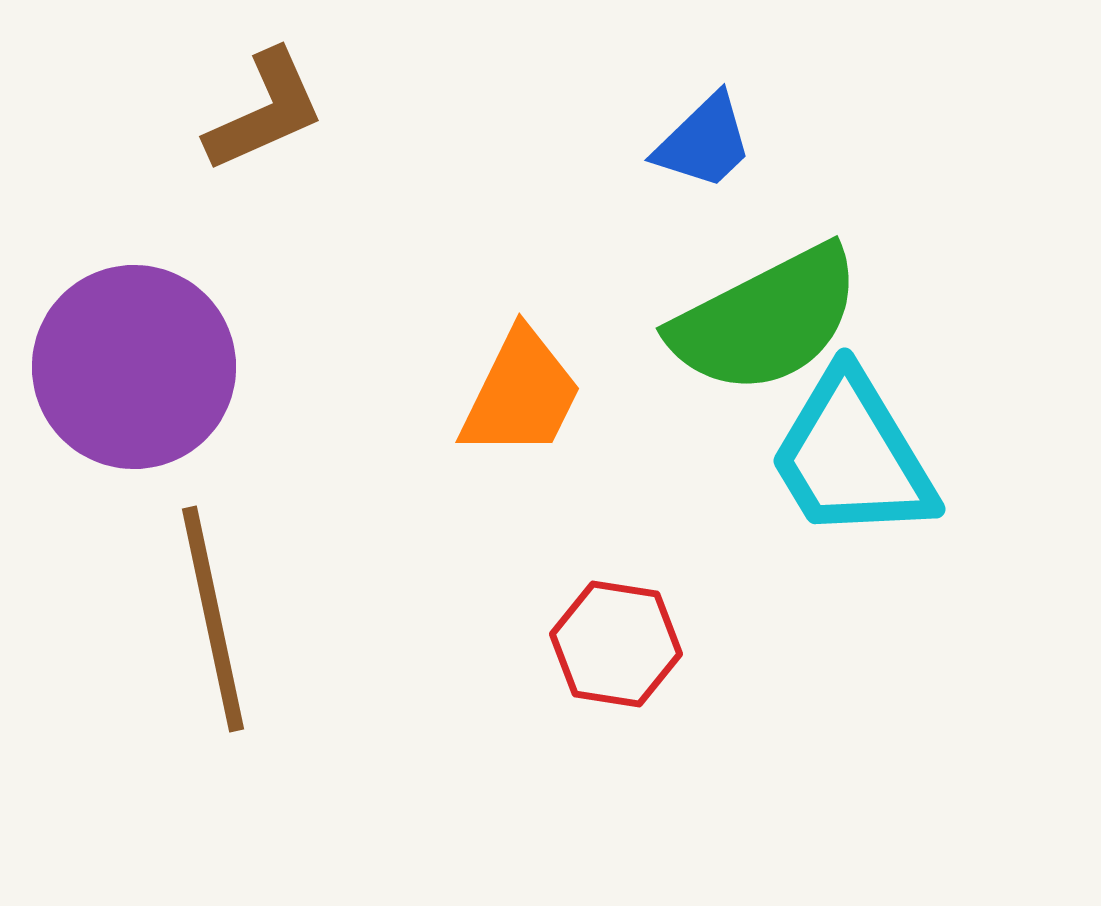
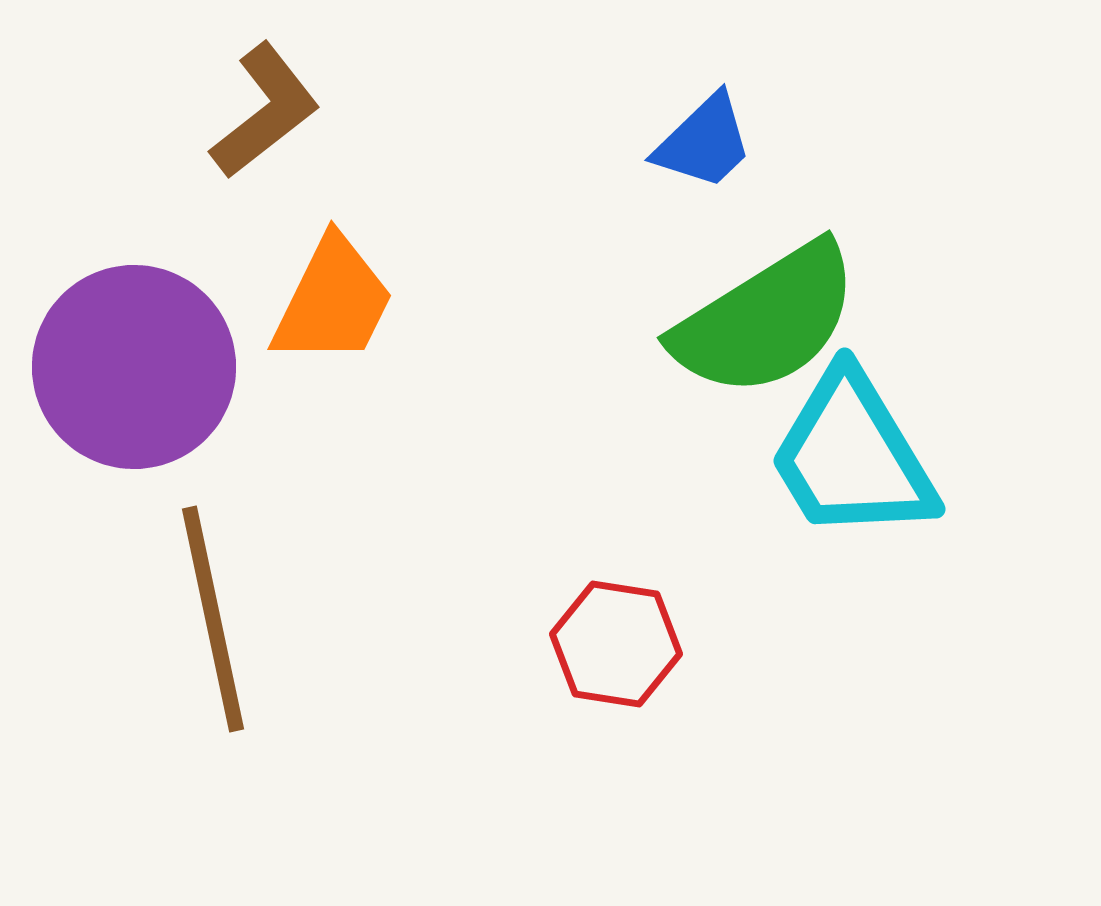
brown L-shape: rotated 14 degrees counterclockwise
green semicircle: rotated 5 degrees counterclockwise
orange trapezoid: moved 188 px left, 93 px up
